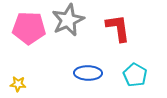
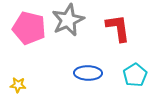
pink pentagon: rotated 12 degrees clockwise
cyan pentagon: rotated 10 degrees clockwise
yellow star: moved 1 px down
